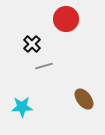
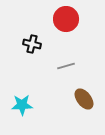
black cross: rotated 30 degrees counterclockwise
gray line: moved 22 px right
cyan star: moved 2 px up
